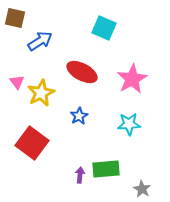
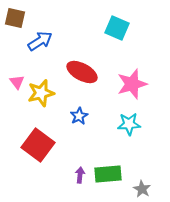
cyan square: moved 13 px right
pink star: moved 5 px down; rotated 12 degrees clockwise
yellow star: rotated 12 degrees clockwise
red square: moved 6 px right, 2 px down
green rectangle: moved 2 px right, 5 px down
